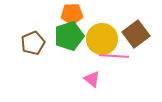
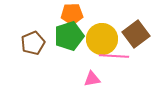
pink triangle: rotated 48 degrees counterclockwise
